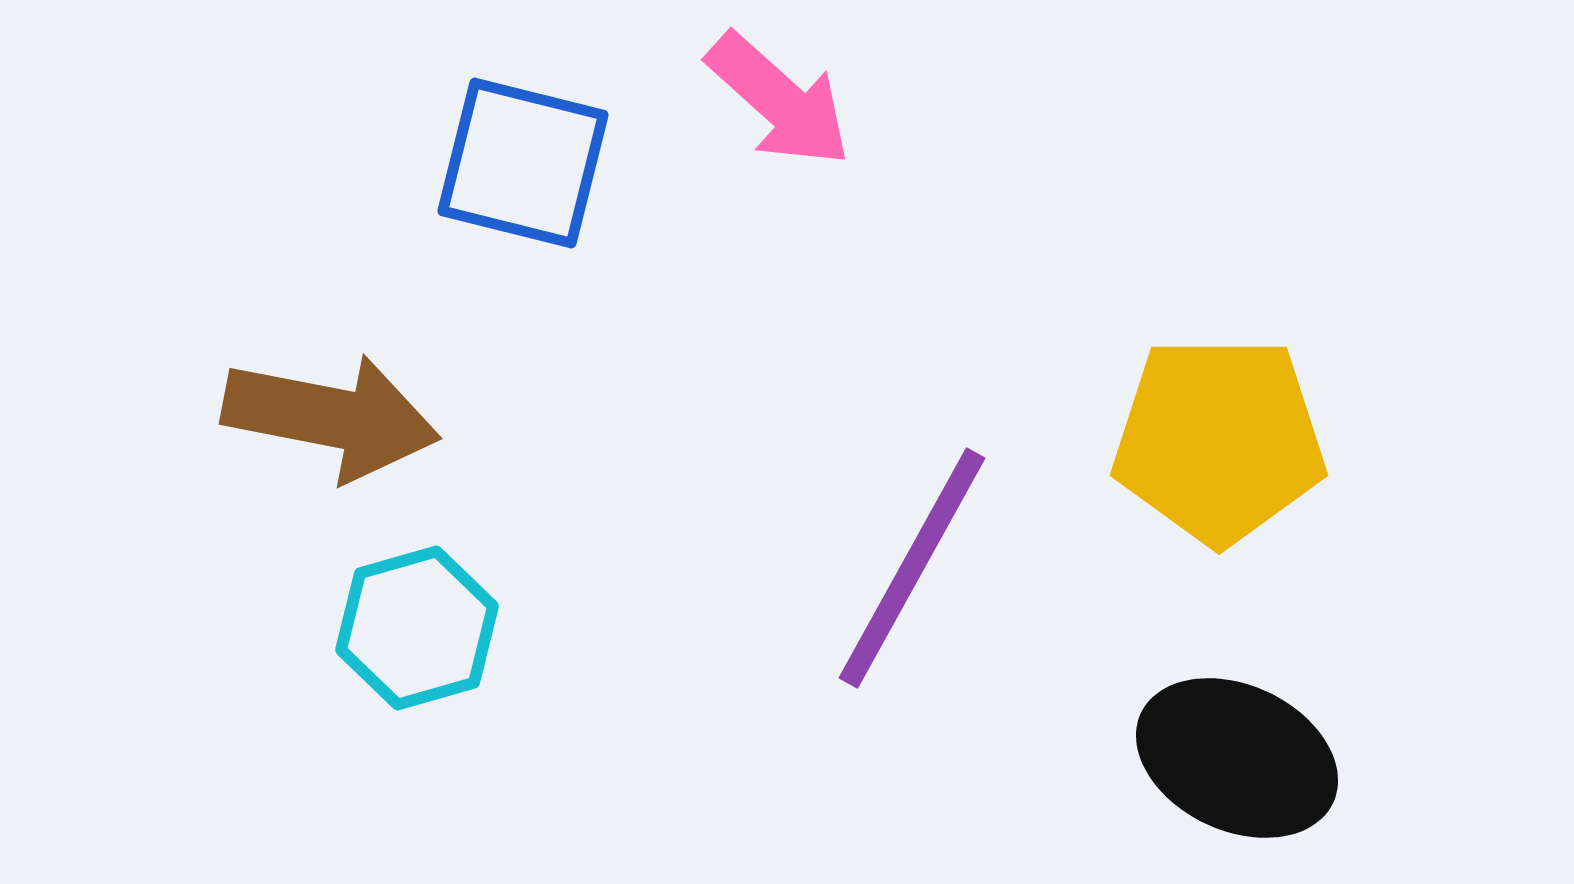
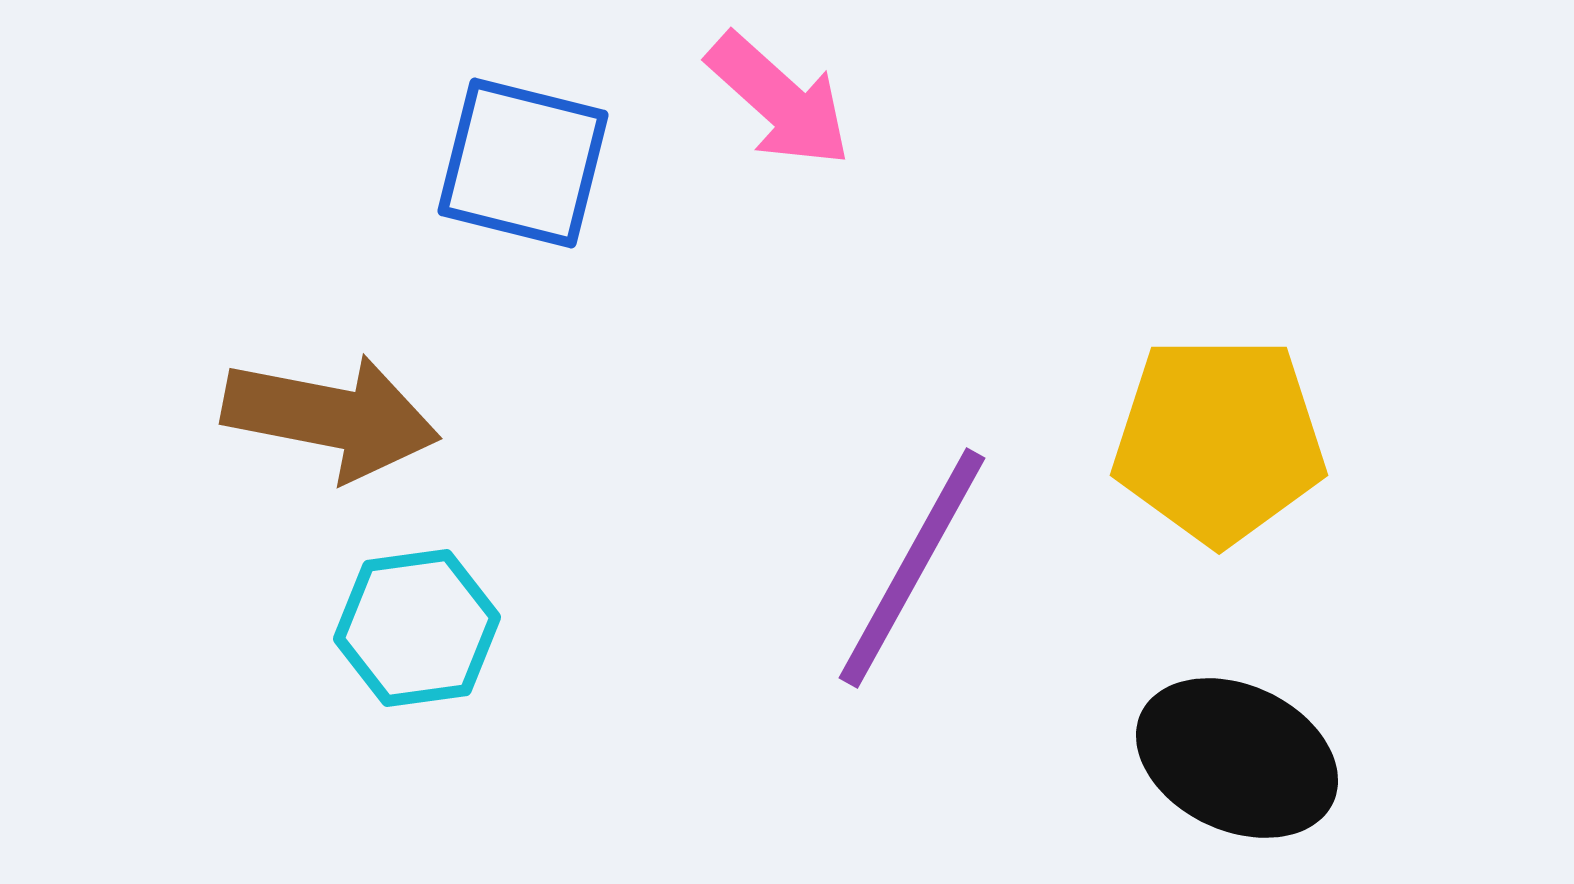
cyan hexagon: rotated 8 degrees clockwise
